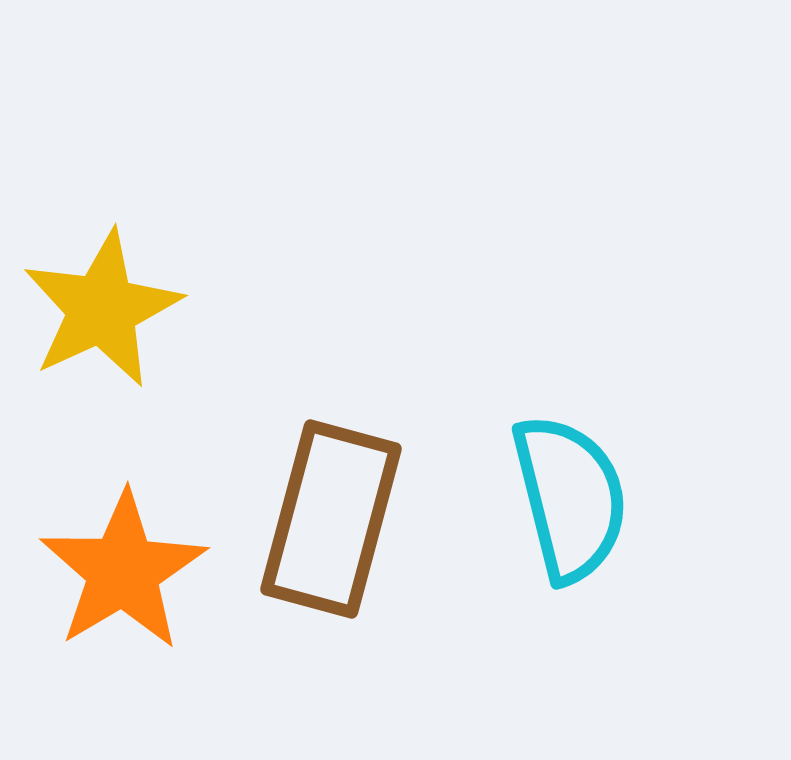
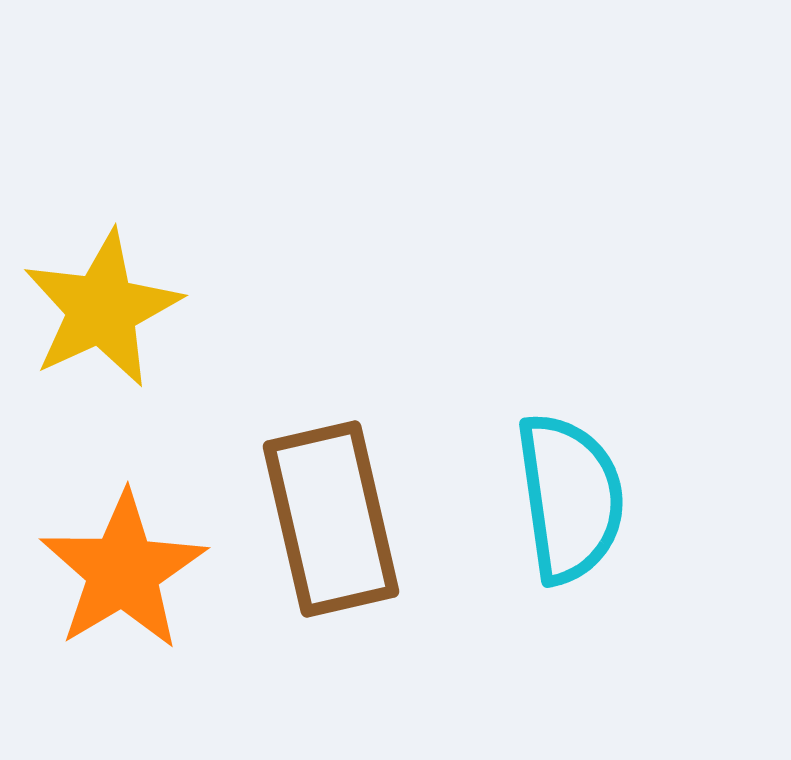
cyan semicircle: rotated 6 degrees clockwise
brown rectangle: rotated 28 degrees counterclockwise
